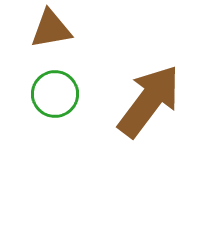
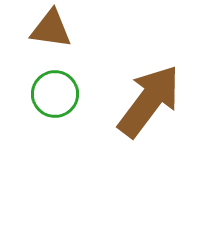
brown triangle: rotated 18 degrees clockwise
